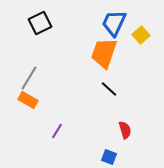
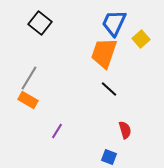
black square: rotated 25 degrees counterclockwise
yellow square: moved 4 px down
